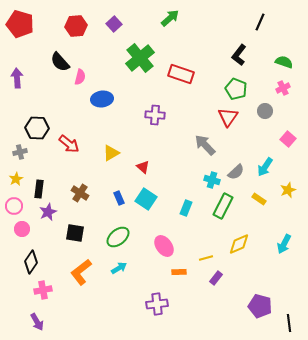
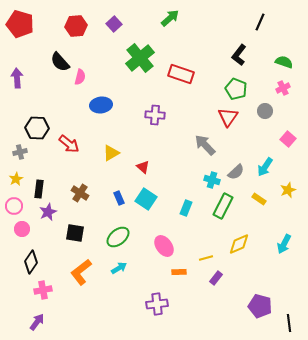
blue ellipse at (102, 99): moved 1 px left, 6 px down
purple arrow at (37, 322): rotated 114 degrees counterclockwise
